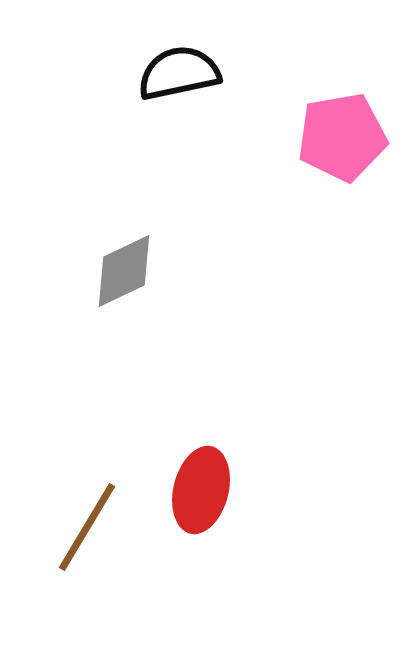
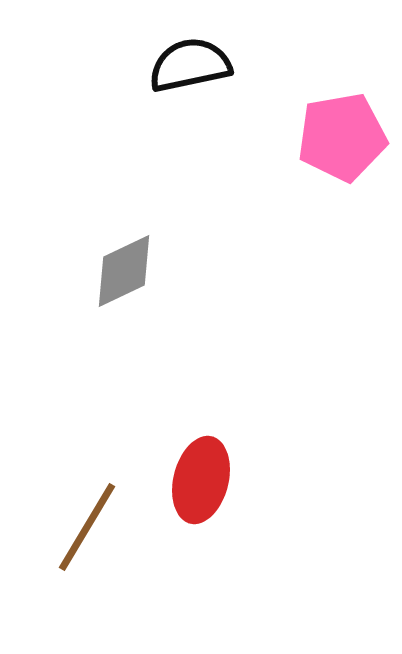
black semicircle: moved 11 px right, 8 px up
red ellipse: moved 10 px up
